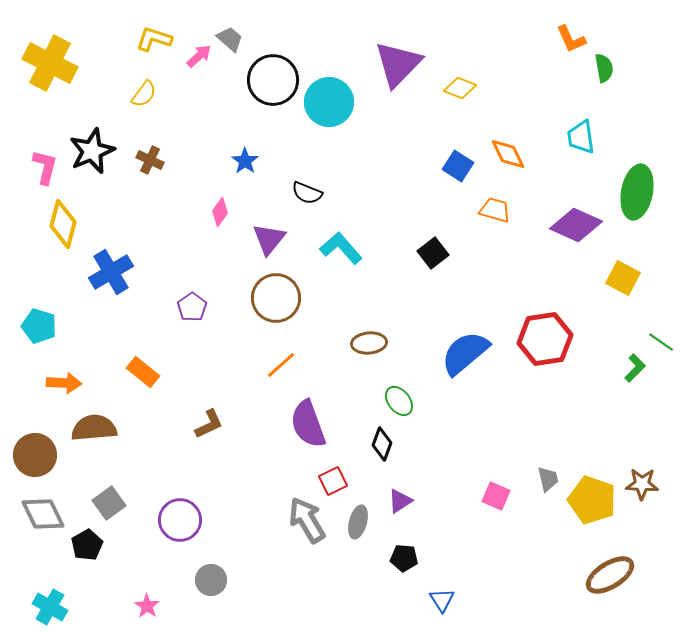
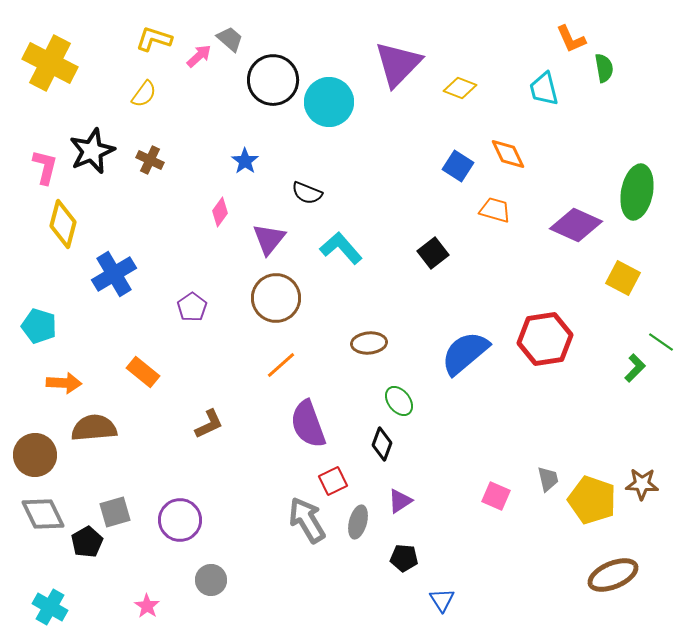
cyan trapezoid at (581, 137): moved 37 px left, 48 px up; rotated 6 degrees counterclockwise
blue cross at (111, 272): moved 3 px right, 2 px down
gray square at (109, 503): moved 6 px right, 9 px down; rotated 20 degrees clockwise
black pentagon at (87, 545): moved 3 px up
brown ellipse at (610, 575): moved 3 px right; rotated 9 degrees clockwise
